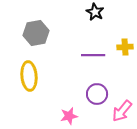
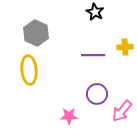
gray hexagon: rotated 25 degrees counterclockwise
yellow ellipse: moved 6 px up
pink star: rotated 12 degrees clockwise
